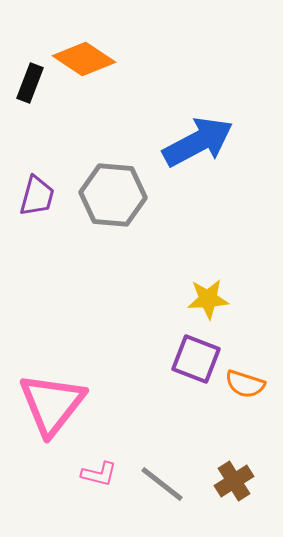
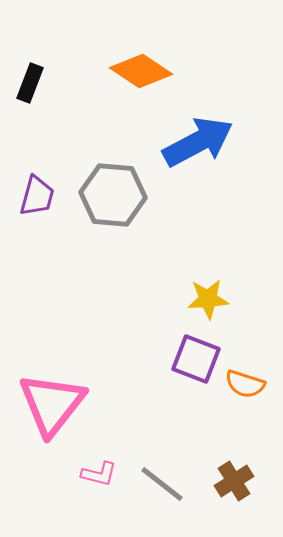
orange diamond: moved 57 px right, 12 px down
